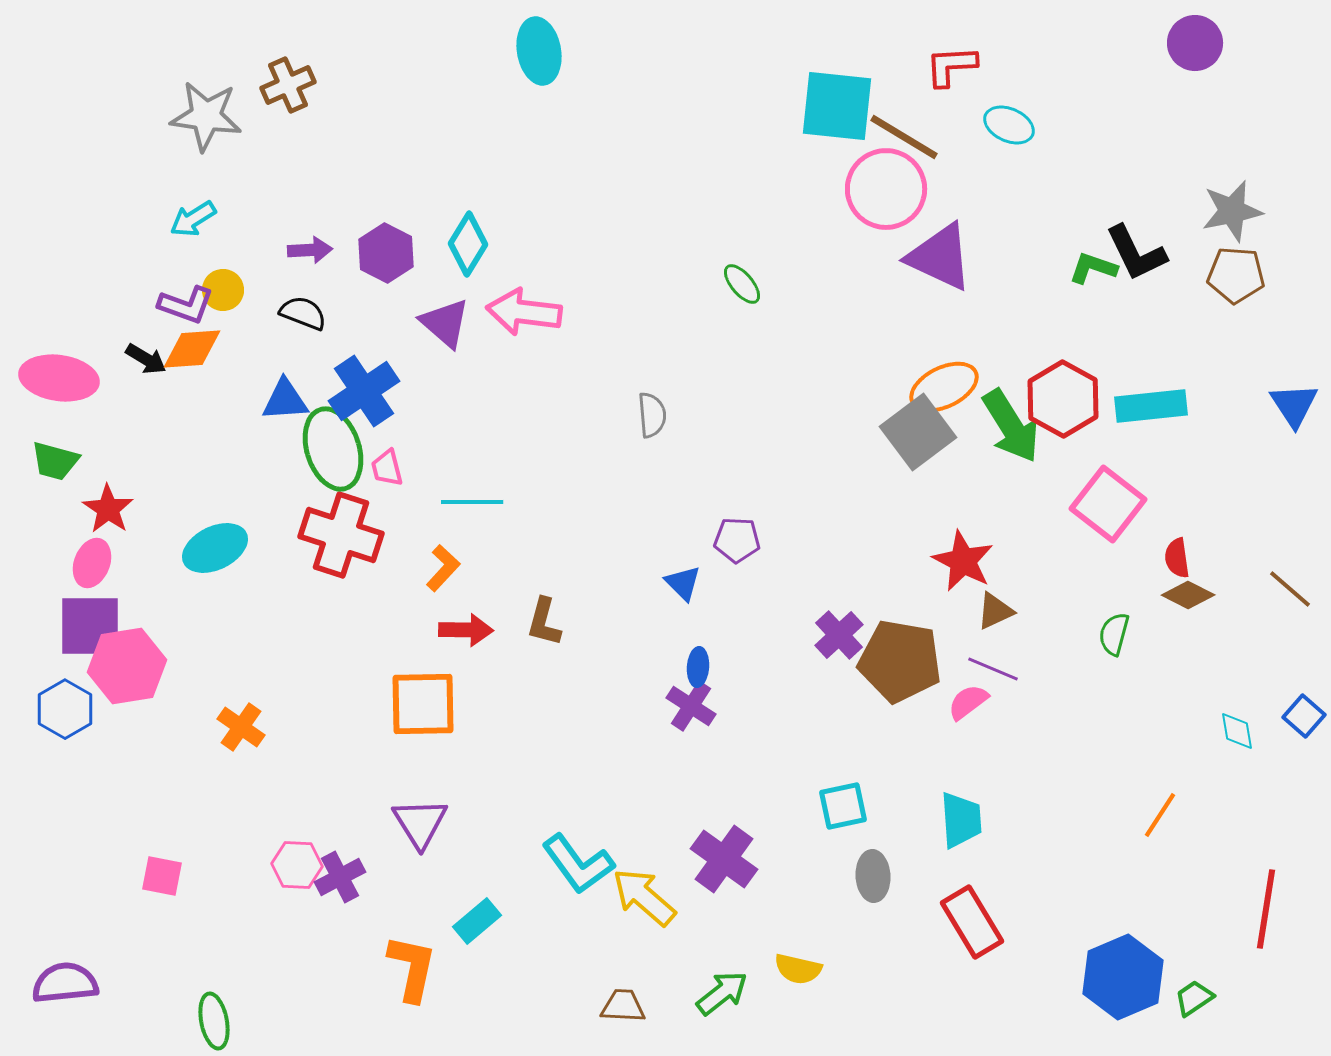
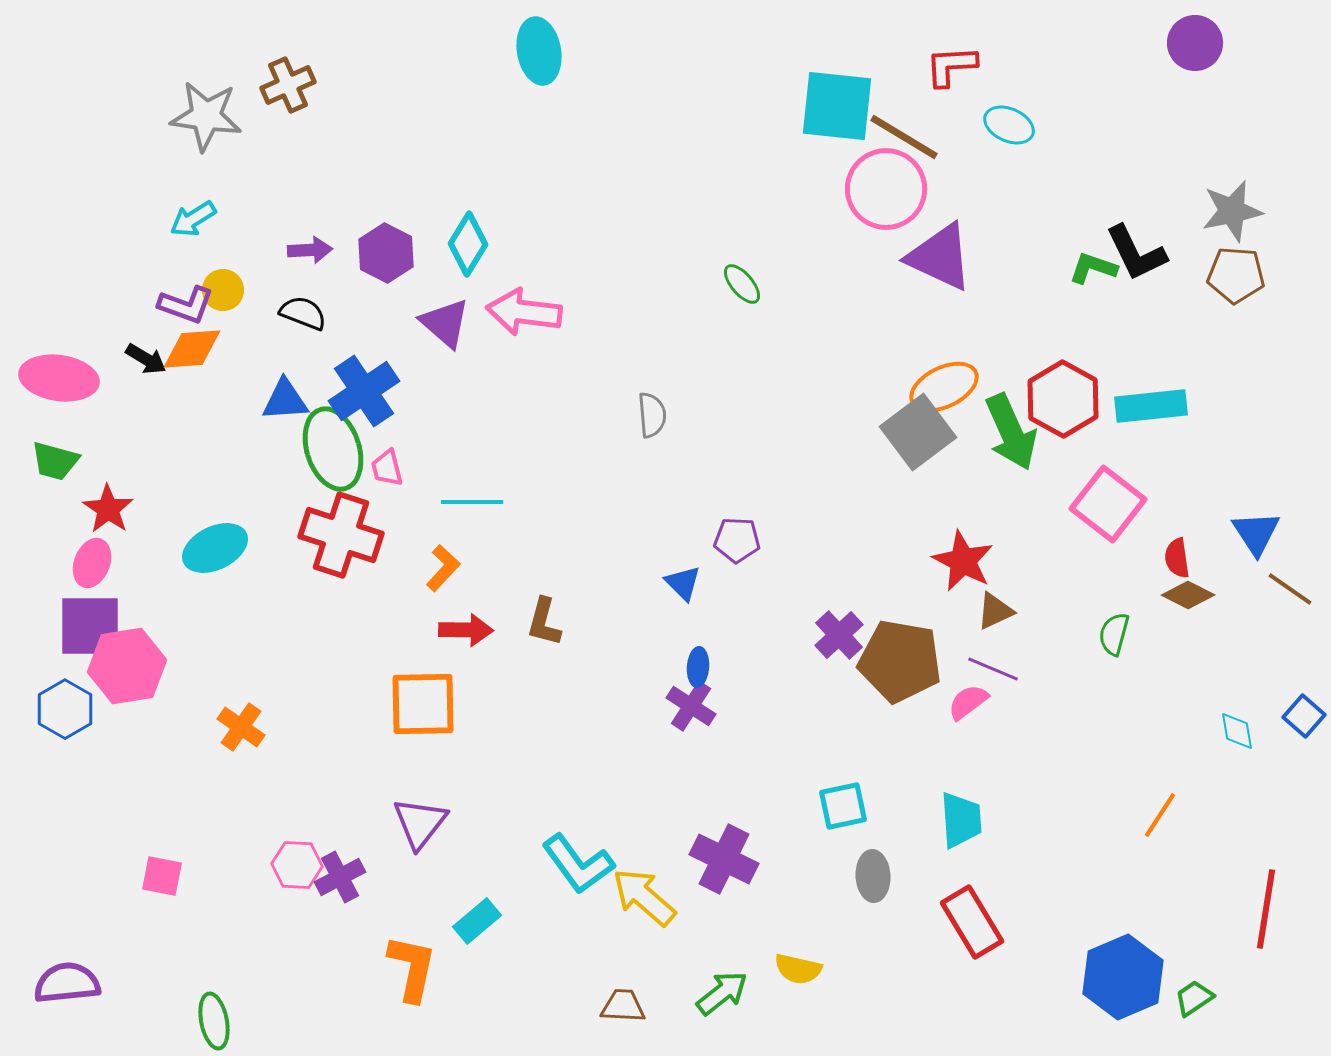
blue triangle at (1294, 405): moved 38 px left, 128 px down
green arrow at (1011, 426): moved 6 px down; rotated 8 degrees clockwise
brown line at (1290, 589): rotated 6 degrees counterclockwise
purple triangle at (420, 823): rotated 10 degrees clockwise
purple cross at (724, 859): rotated 10 degrees counterclockwise
purple semicircle at (65, 983): moved 2 px right
